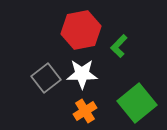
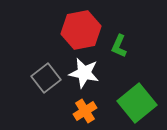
green L-shape: rotated 20 degrees counterclockwise
white star: moved 2 px right, 1 px up; rotated 12 degrees clockwise
